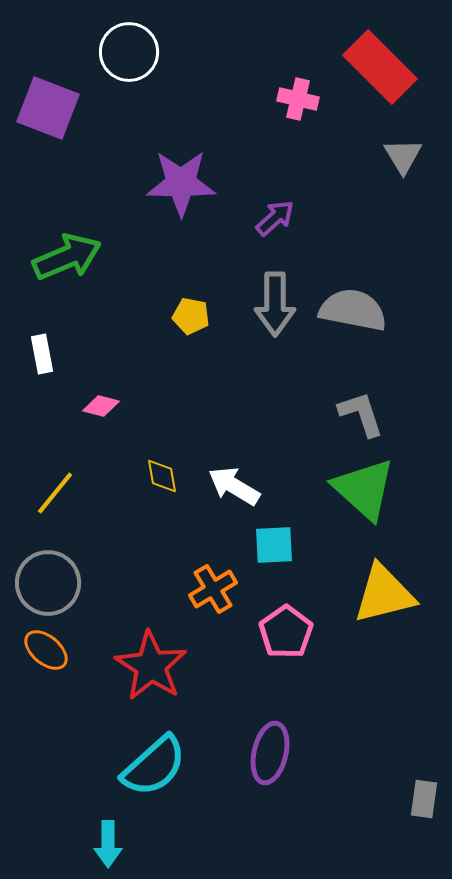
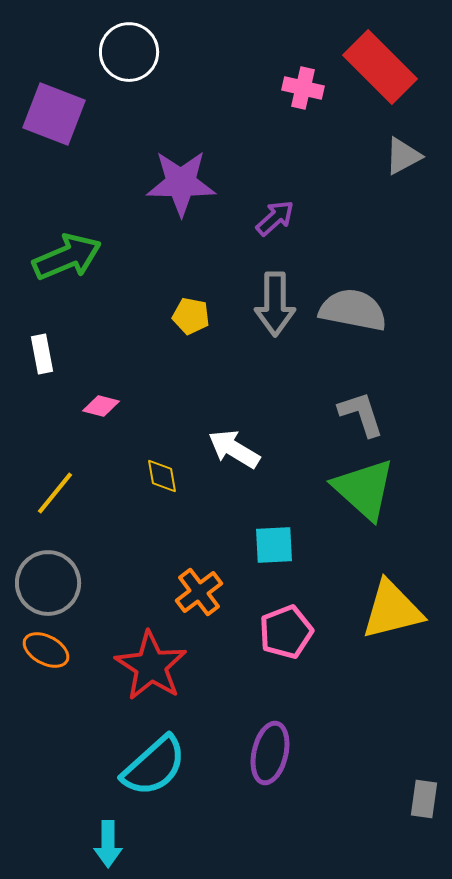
pink cross: moved 5 px right, 11 px up
purple square: moved 6 px right, 6 px down
gray triangle: rotated 33 degrees clockwise
white arrow: moved 37 px up
orange cross: moved 14 px left, 3 px down; rotated 6 degrees counterclockwise
yellow triangle: moved 8 px right, 16 px down
pink pentagon: rotated 14 degrees clockwise
orange ellipse: rotated 12 degrees counterclockwise
